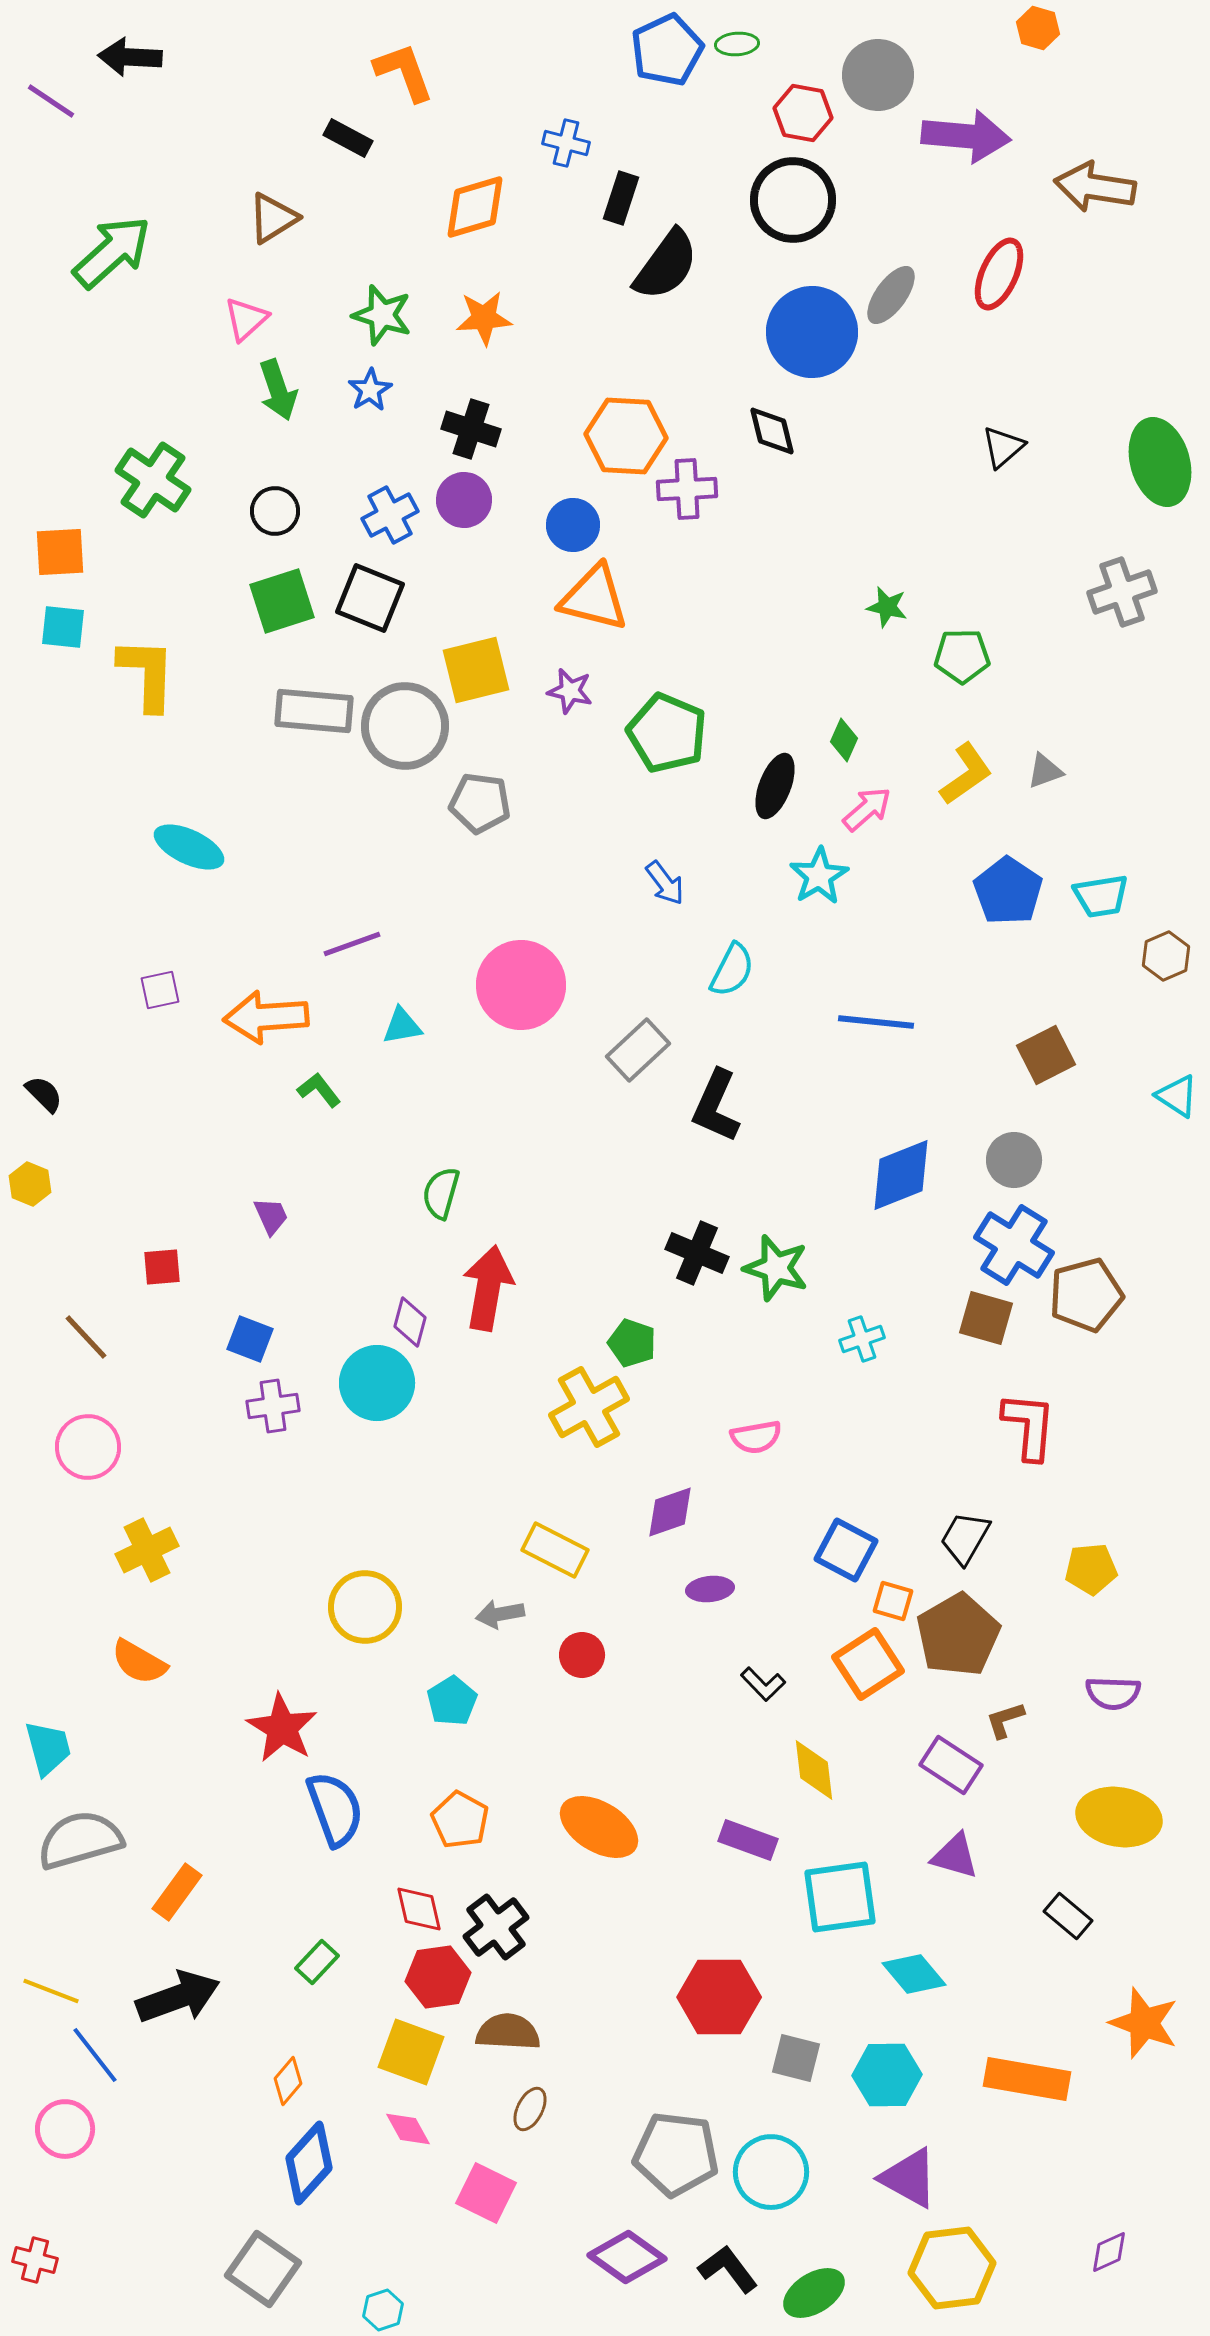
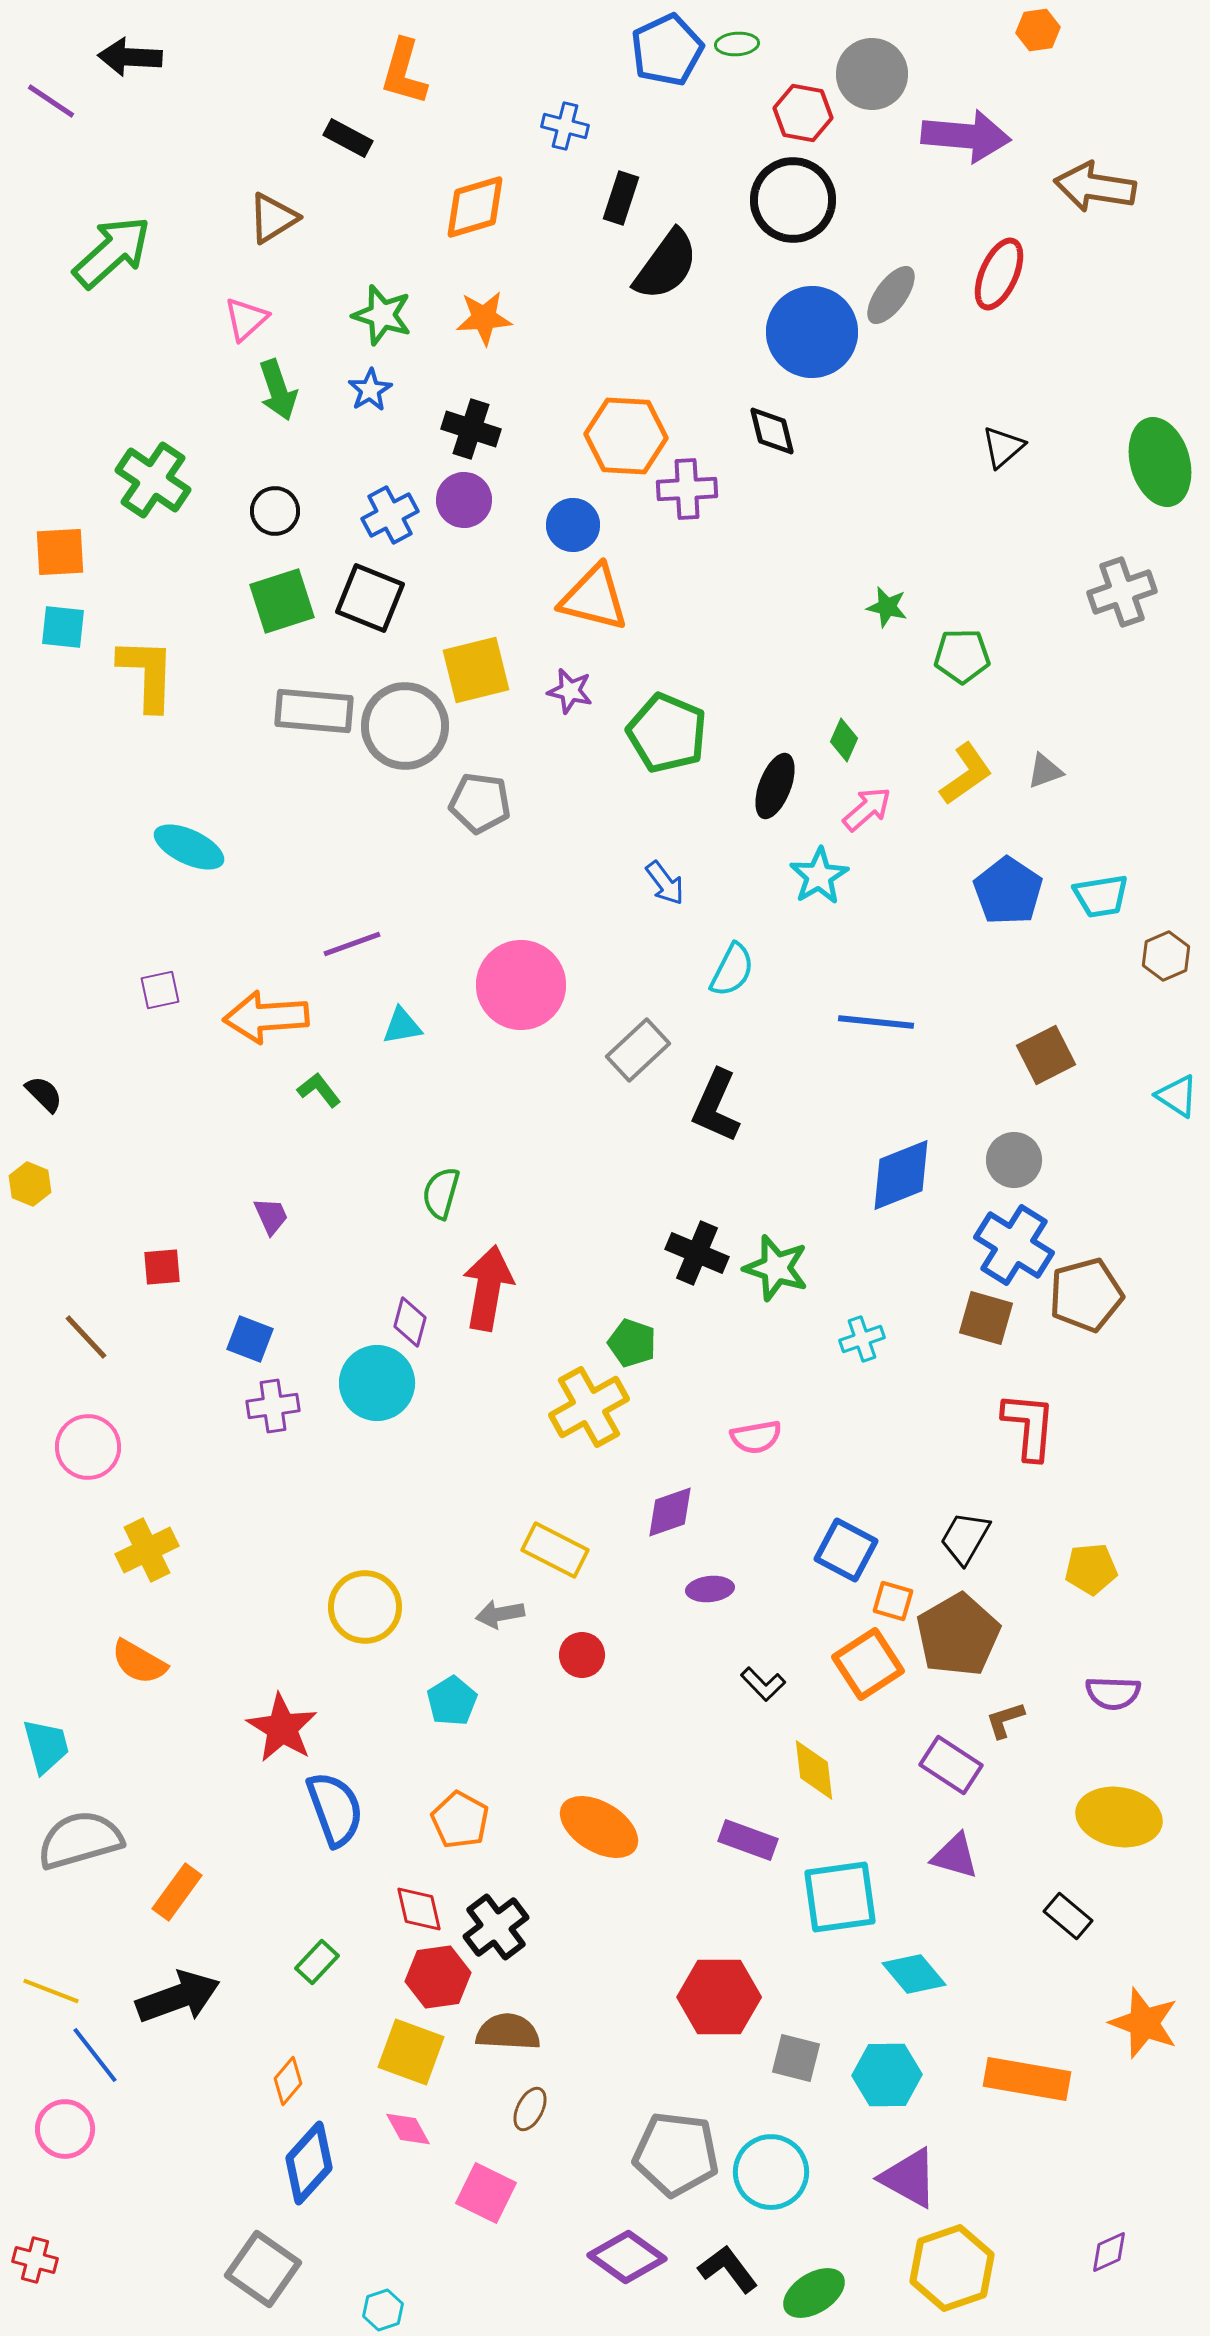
orange hexagon at (1038, 28): moved 2 px down; rotated 24 degrees counterclockwise
orange L-shape at (404, 72): rotated 144 degrees counterclockwise
gray circle at (878, 75): moved 6 px left, 1 px up
blue cross at (566, 143): moved 1 px left, 17 px up
cyan trapezoid at (48, 1748): moved 2 px left, 2 px up
yellow hexagon at (952, 2268): rotated 12 degrees counterclockwise
